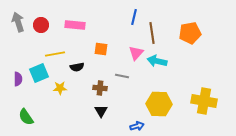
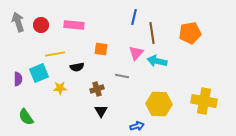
pink rectangle: moved 1 px left
brown cross: moved 3 px left, 1 px down; rotated 24 degrees counterclockwise
